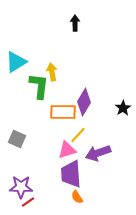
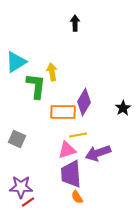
green L-shape: moved 3 px left
yellow line: rotated 36 degrees clockwise
